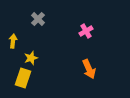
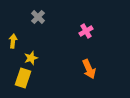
gray cross: moved 2 px up
